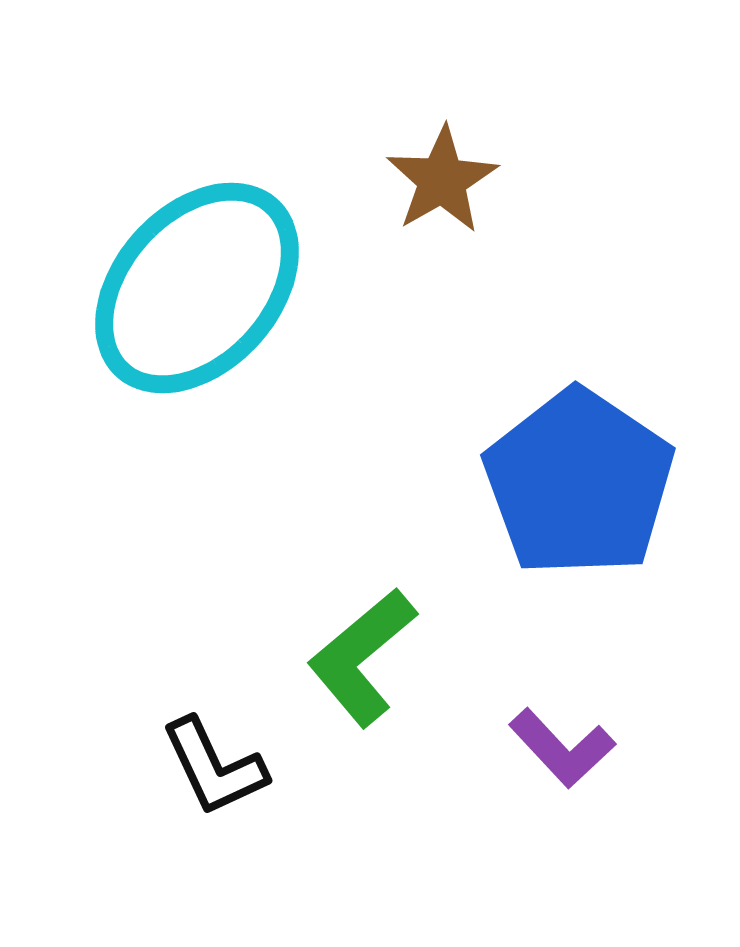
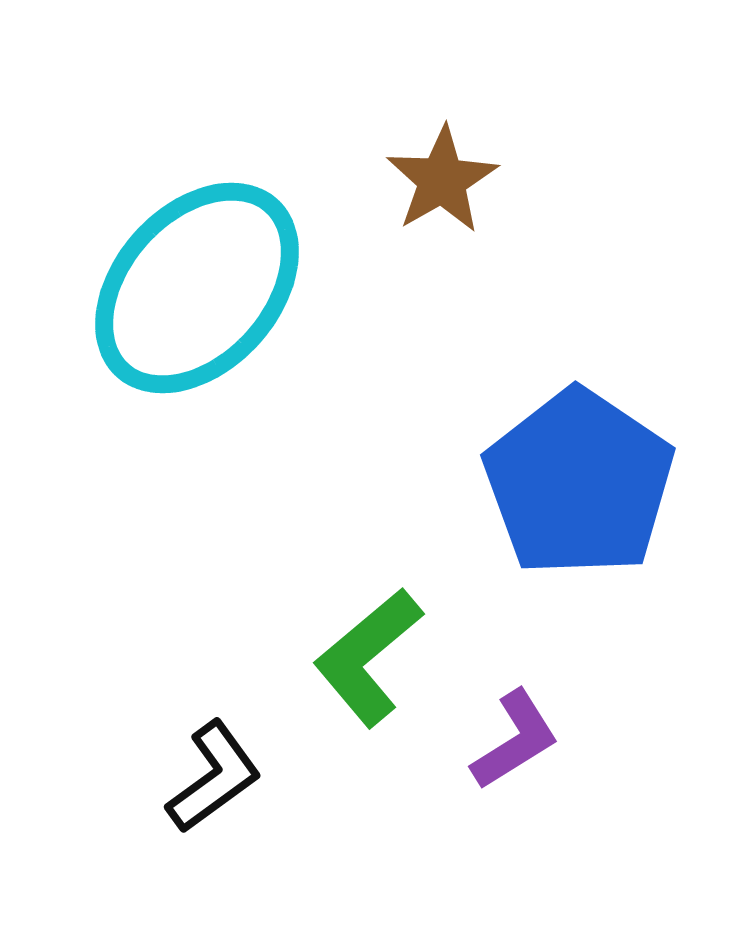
green L-shape: moved 6 px right
purple L-shape: moved 47 px left, 8 px up; rotated 79 degrees counterclockwise
black L-shape: moved 10 px down; rotated 101 degrees counterclockwise
